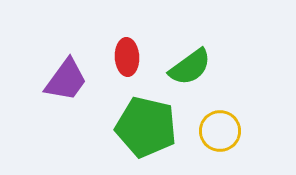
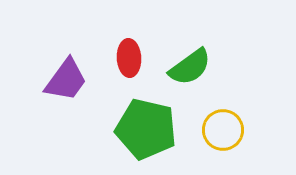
red ellipse: moved 2 px right, 1 px down
green pentagon: moved 2 px down
yellow circle: moved 3 px right, 1 px up
